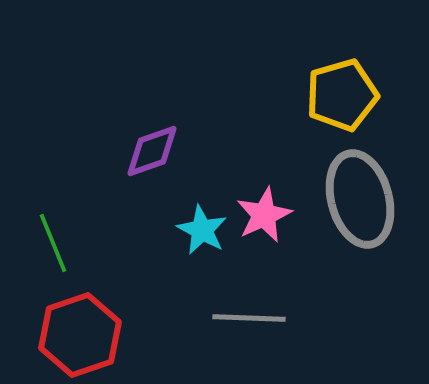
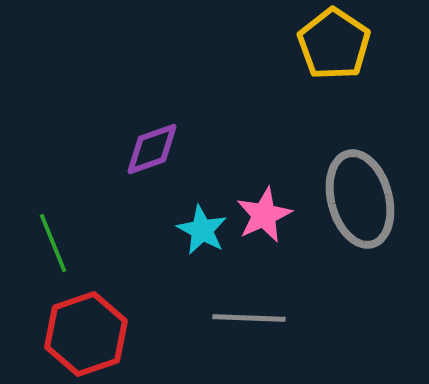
yellow pentagon: moved 8 px left, 51 px up; rotated 22 degrees counterclockwise
purple diamond: moved 2 px up
red hexagon: moved 6 px right, 1 px up
